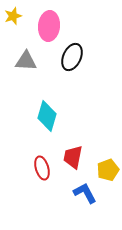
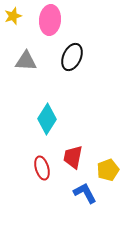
pink ellipse: moved 1 px right, 6 px up
cyan diamond: moved 3 px down; rotated 16 degrees clockwise
